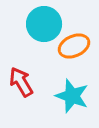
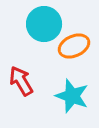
red arrow: moved 1 px up
